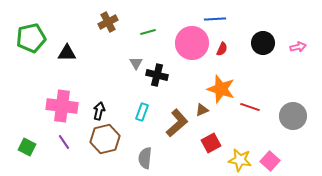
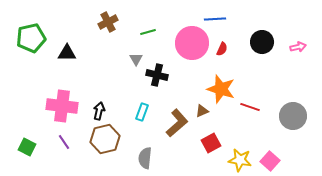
black circle: moved 1 px left, 1 px up
gray triangle: moved 4 px up
brown triangle: moved 1 px down
